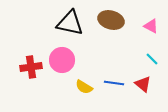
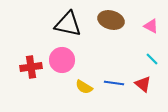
black triangle: moved 2 px left, 1 px down
